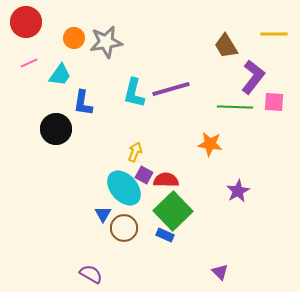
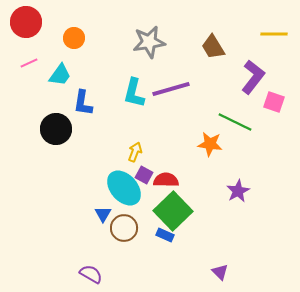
gray star: moved 43 px right
brown trapezoid: moved 13 px left, 1 px down
pink square: rotated 15 degrees clockwise
green line: moved 15 px down; rotated 24 degrees clockwise
